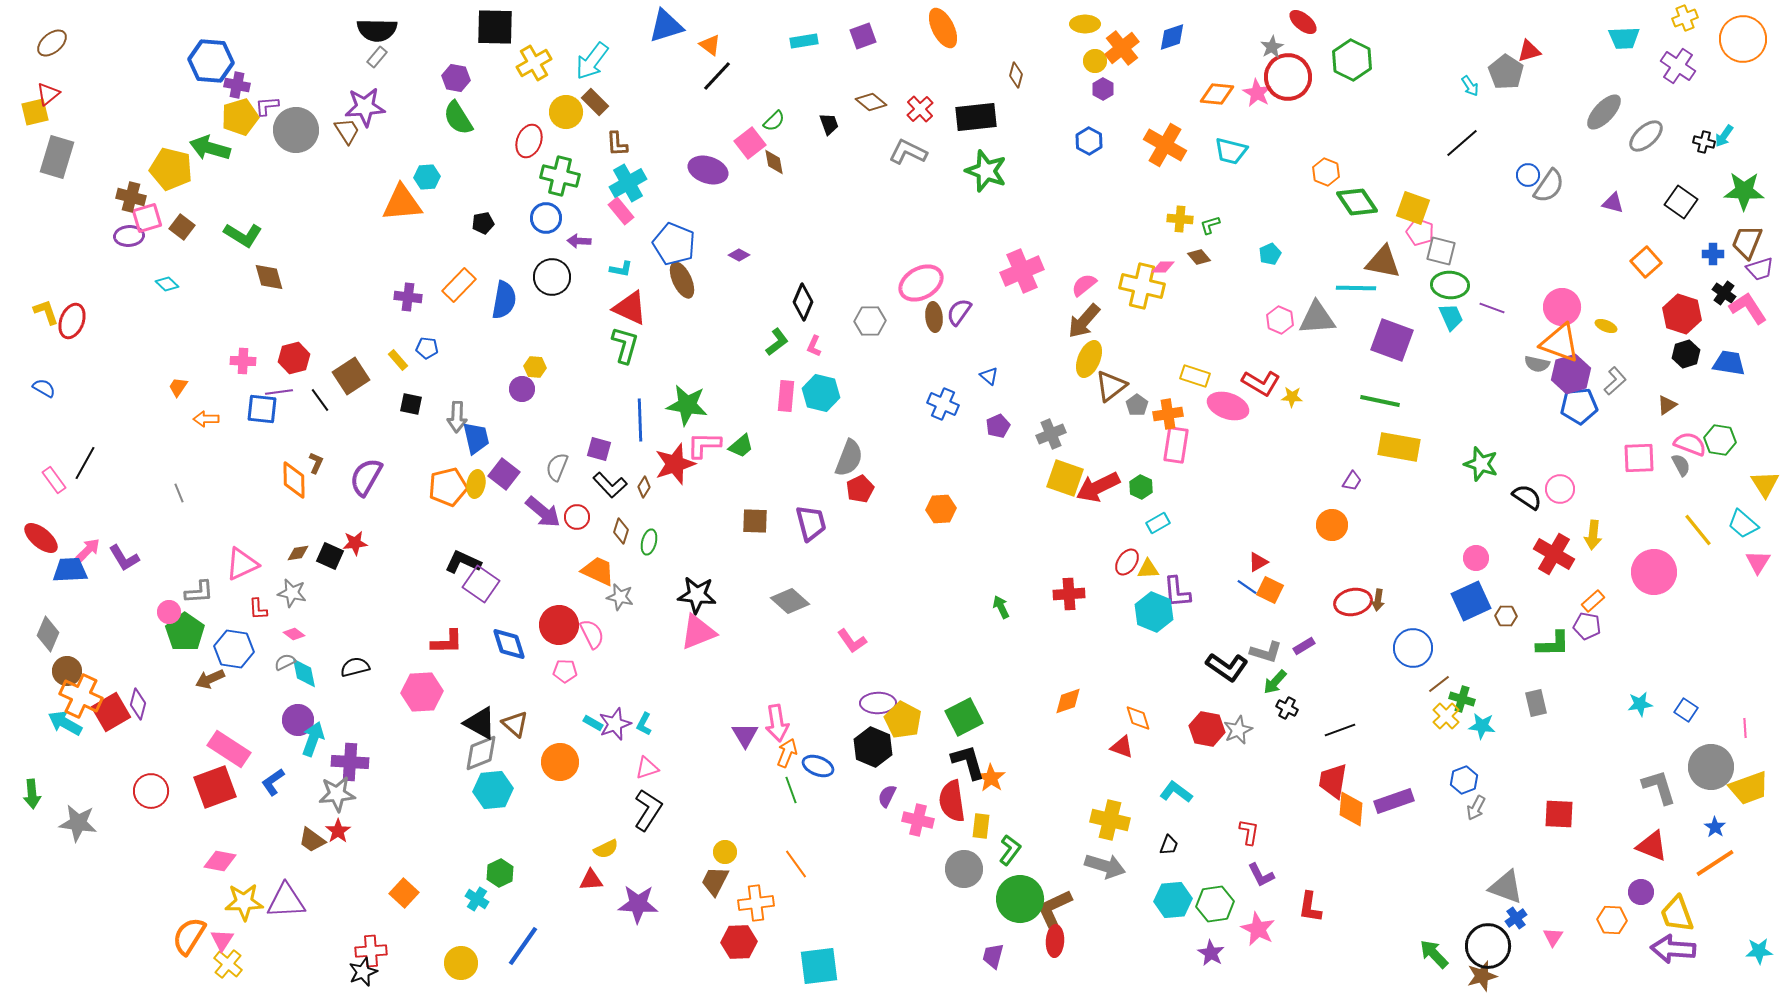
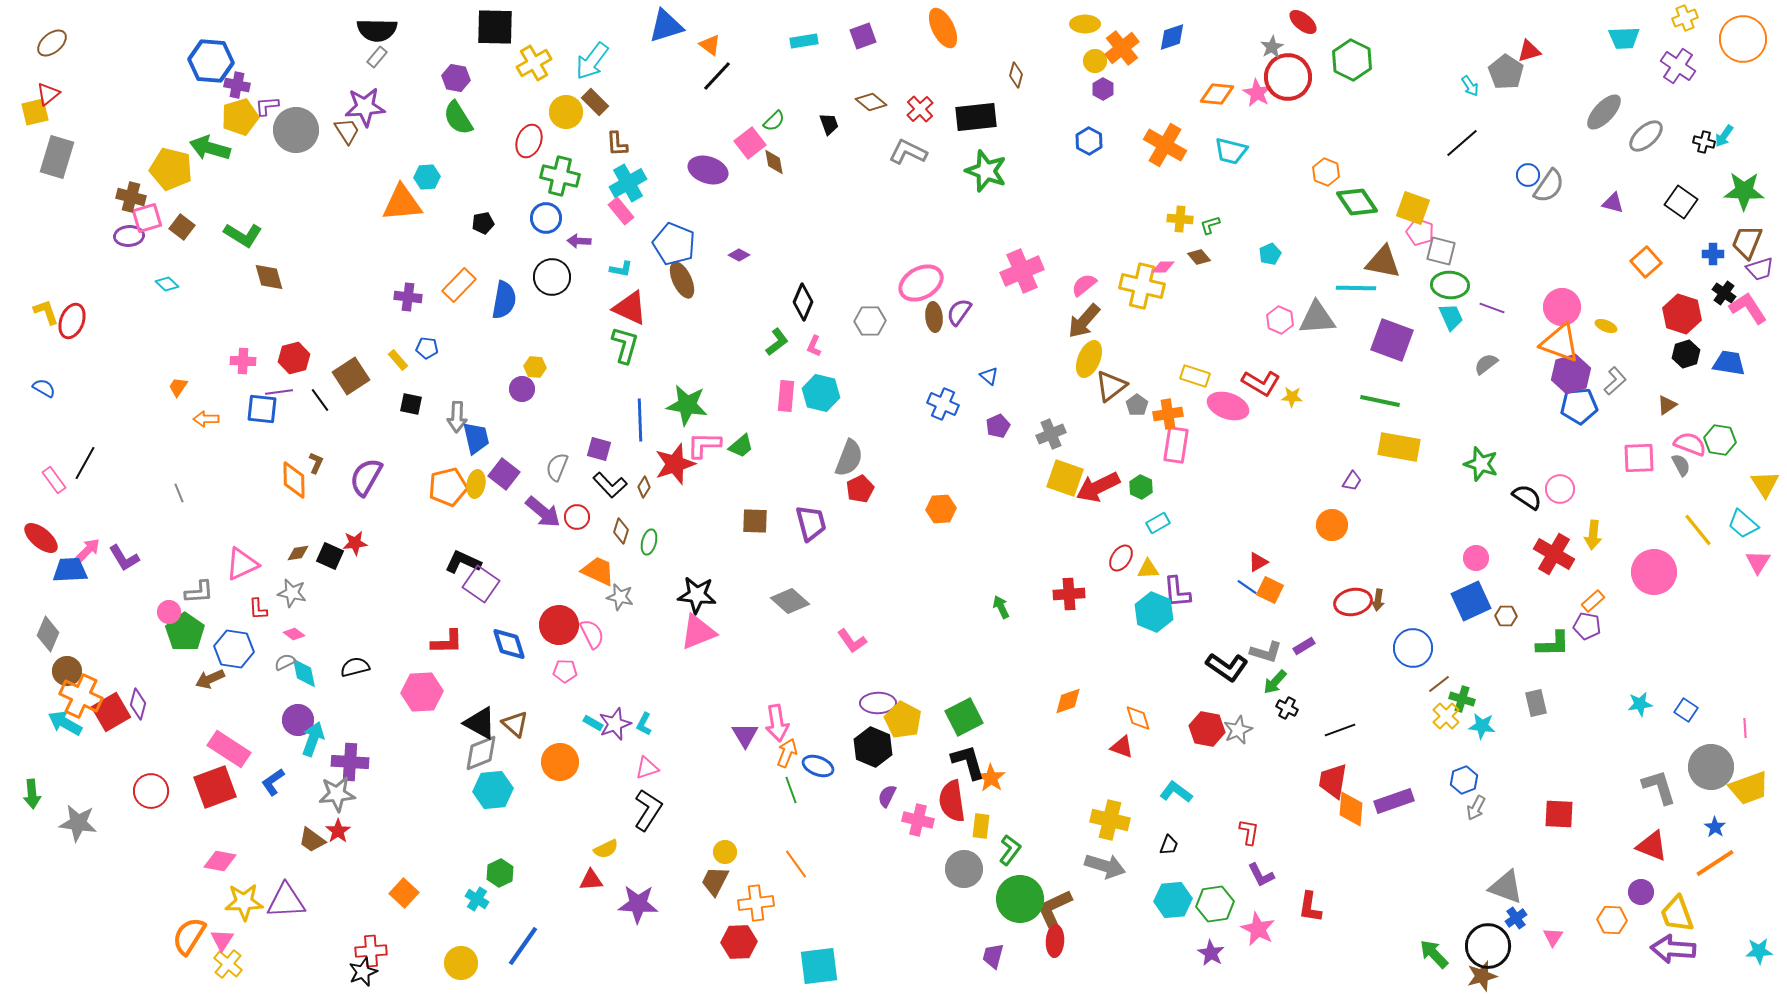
gray semicircle at (1537, 364): moved 51 px left; rotated 130 degrees clockwise
red ellipse at (1127, 562): moved 6 px left, 4 px up
